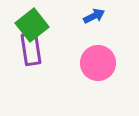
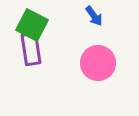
blue arrow: rotated 80 degrees clockwise
green square: rotated 24 degrees counterclockwise
